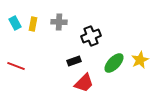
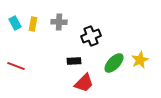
black rectangle: rotated 16 degrees clockwise
